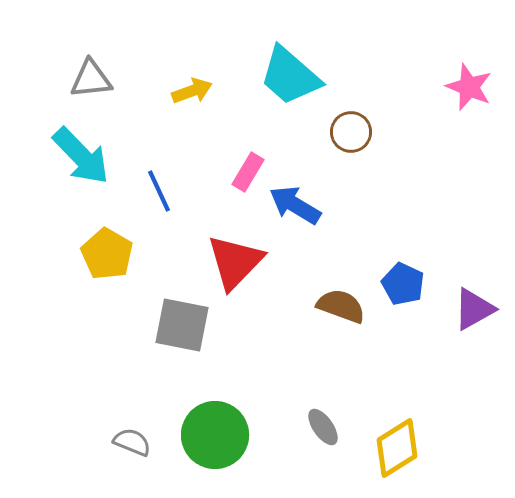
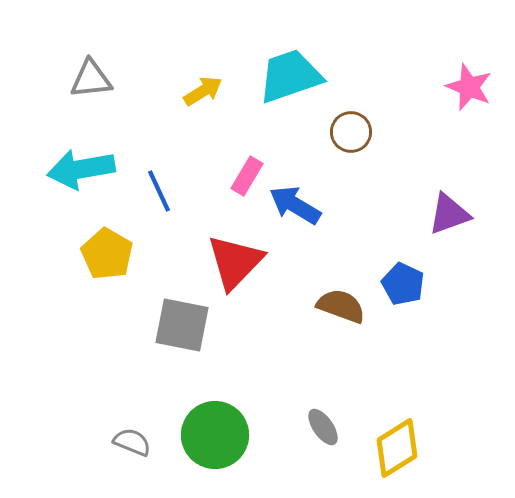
cyan trapezoid: rotated 120 degrees clockwise
yellow arrow: moved 11 px right; rotated 12 degrees counterclockwise
cyan arrow: moved 13 px down; rotated 124 degrees clockwise
pink rectangle: moved 1 px left, 4 px down
purple triangle: moved 25 px left, 95 px up; rotated 9 degrees clockwise
